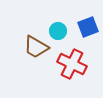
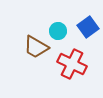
blue square: rotated 15 degrees counterclockwise
